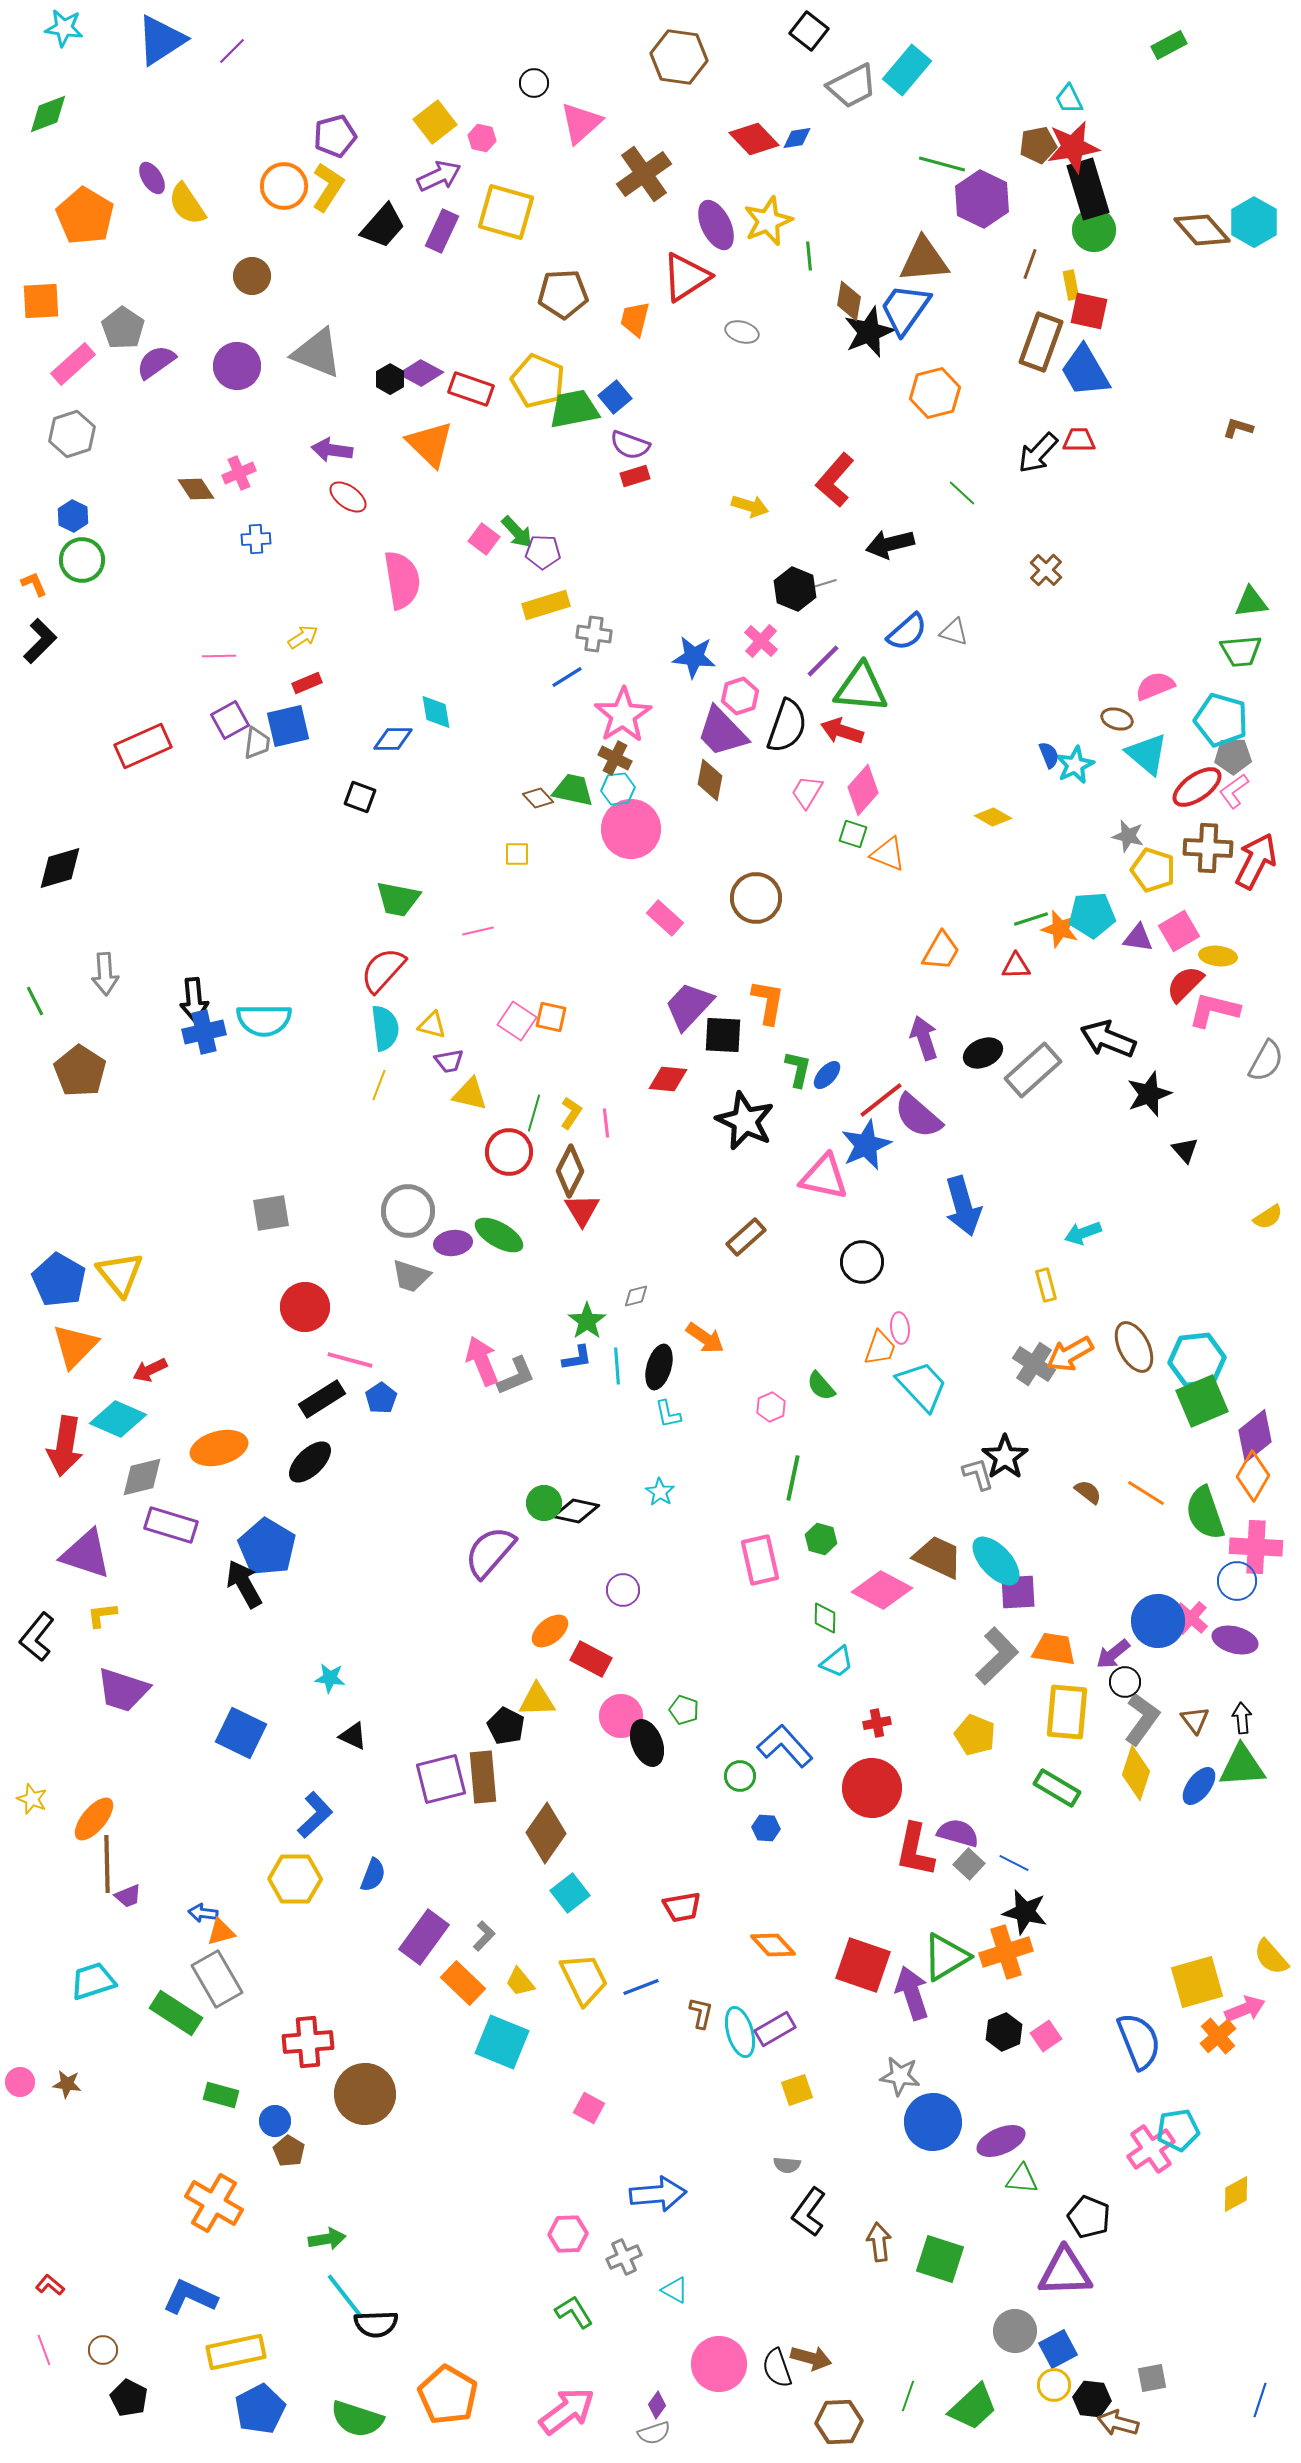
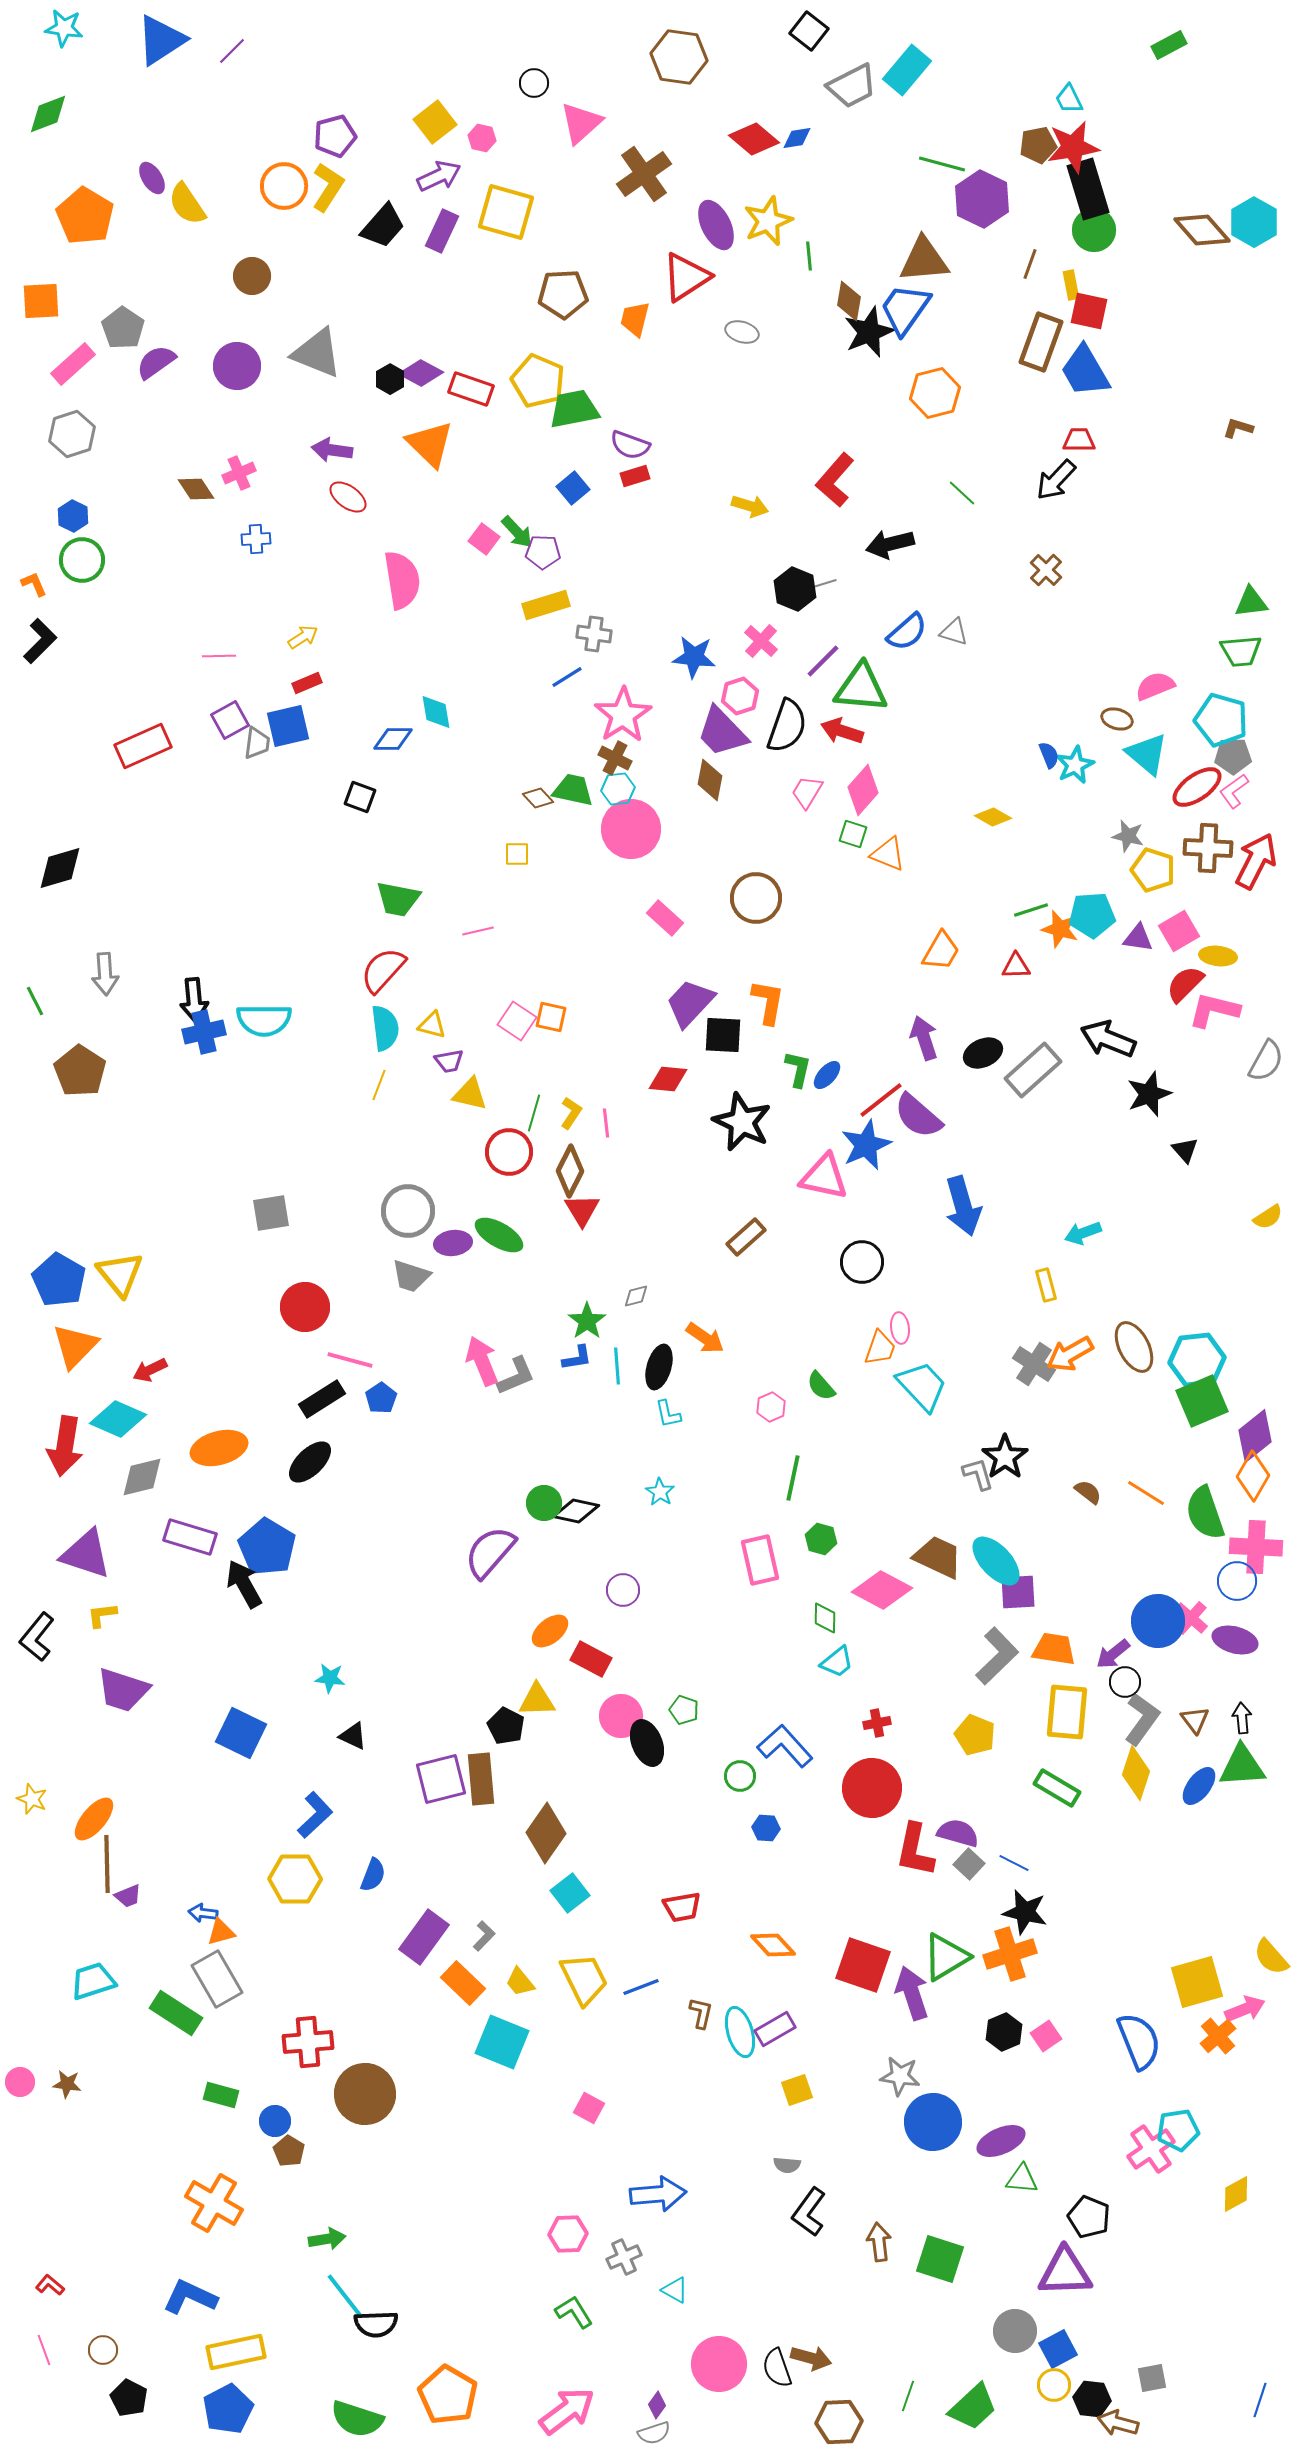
red diamond at (754, 139): rotated 6 degrees counterclockwise
blue square at (615, 397): moved 42 px left, 91 px down
black arrow at (1038, 453): moved 18 px right, 27 px down
green line at (1031, 919): moved 9 px up
purple trapezoid at (689, 1006): moved 1 px right, 3 px up
black star at (745, 1121): moved 3 px left, 1 px down
purple rectangle at (171, 1525): moved 19 px right, 12 px down
brown rectangle at (483, 1777): moved 2 px left, 2 px down
orange cross at (1006, 1952): moved 4 px right, 2 px down
blue pentagon at (260, 2409): moved 32 px left
